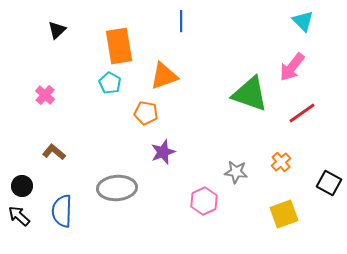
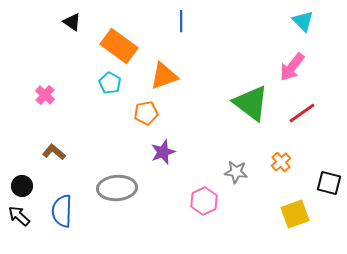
black triangle: moved 15 px right, 8 px up; rotated 42 degrees counterclockwise
orange rectangle: rotated 45 degrees counterclockwise
green triangle: moved 1 px right, 9 px down; rotated 18 degrees clockwise
orange pentagon: rotated 20 degrees counterclockwise
black square: rotated 15 degrees counterclockwise
yellow square: moved 11 px right
